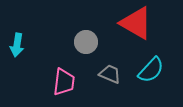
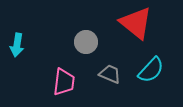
red triangle: rotated 9 degrees clockwise
